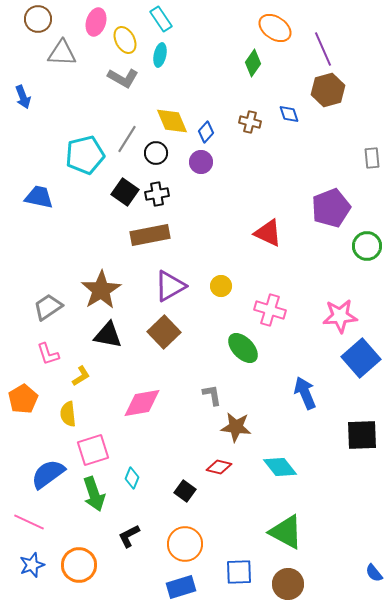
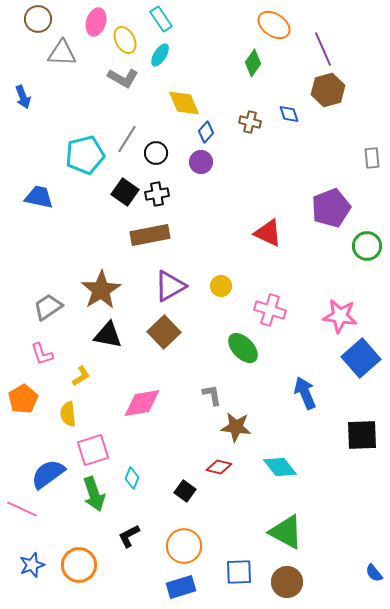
orange ellipse at (275, 28): moved 1 px left, 3 px up
cyan ellipse at (160, 55): rotated 20 degrees clockwise
yellow diamond at (172, 121): moved 12 px right, 18 px up
pink star at (340, 316): rotated 12 degrees clockwise
pink L-shape at (48, 354): moved 6 px left
pink line at (29, 522): moved 7 px left, 13 px up
orange circle at (185, 544): moved 1 px left, 2 px down
brown circle at (288, 584): moved 1 px left, 2 px up
